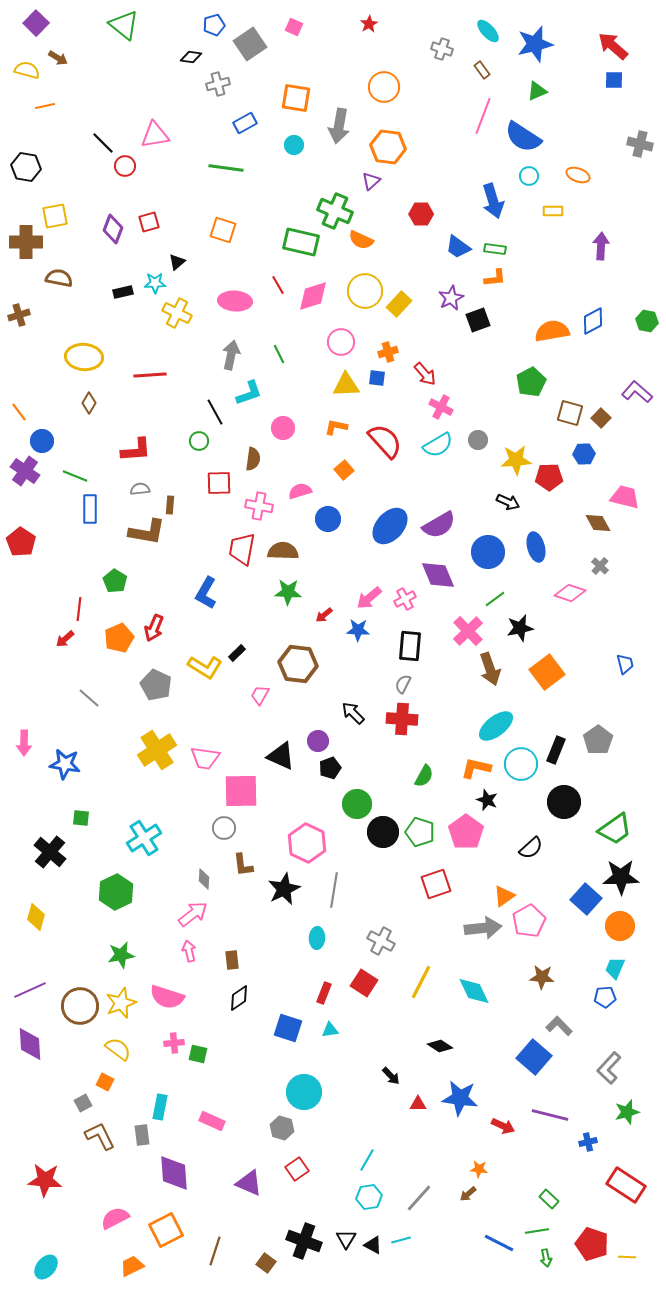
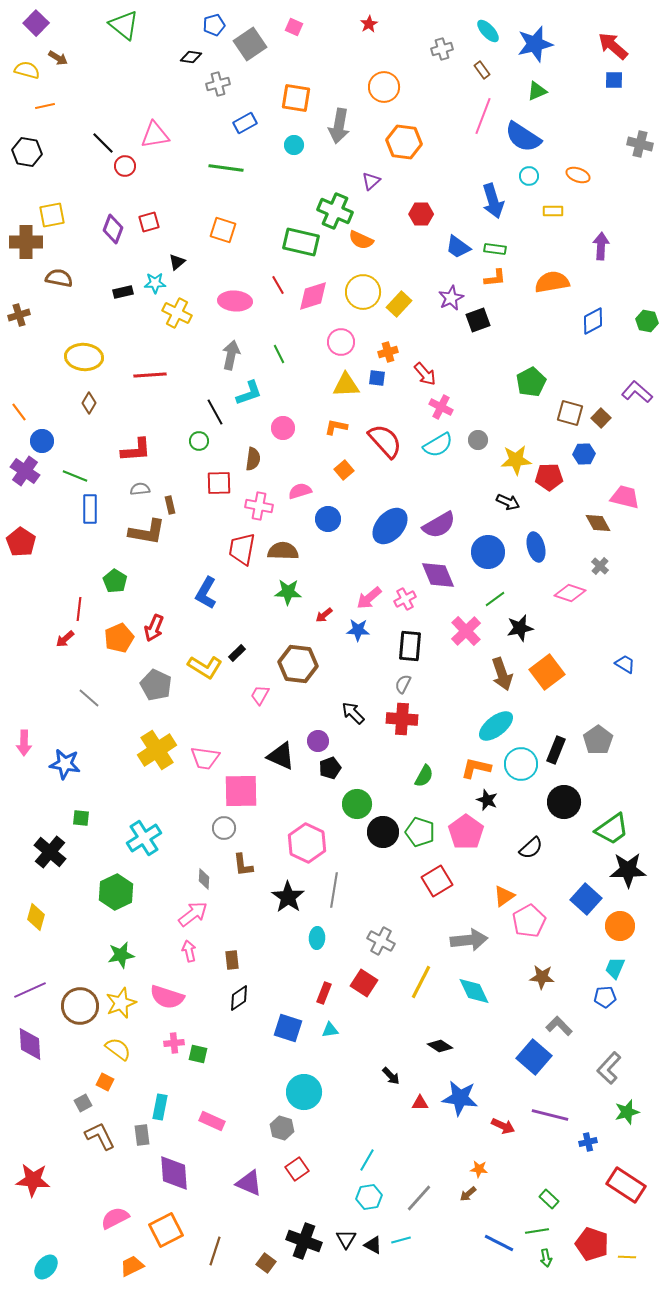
gray cross at (442, 49): rotated 35 degrees counterclockwise
orange hexagon at (388, 147): moved 16 px right, 5 px up
black hexagon at (26, 167): moved 1 px right, 15 px up
yellow square at (55, 216): moved 3 px left, 1 px up
yellow circle at (365, 291): moved 2 px left, 1 px down
orange semicircle at (552, 331): moved 49 px up
brown rectangle at (170, 505): rotated 18 degrees counterclockwise
pink cross at (468, 631): moved 2 px left
blue trapezoid at (625, 664): rotated 45 degrees counterclockwise
brown arrow at (490, 669): moved 12 px right, 5 px down
green trapezoid at (615, 829): moved 3 px left
black star at (621, 877): moved 7 px right, 7 px up
red square at (436, 884): moved 1 px right, 3 px up; rotated 12 degrees counterclockwise
black star at (284, 889): moved 4 px right, 8 px down; rotated 12 degrees counterclockwise
gray arrow at (483, 928): moved 14 px left, 12 px down
red triangle at (418, 1104): moved 2 px right, 1 px up
red star at (45, 1180): moved 12 px left
